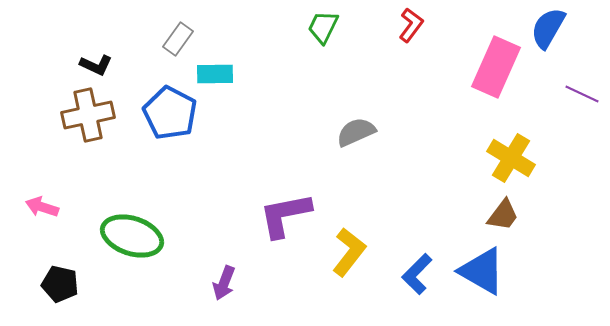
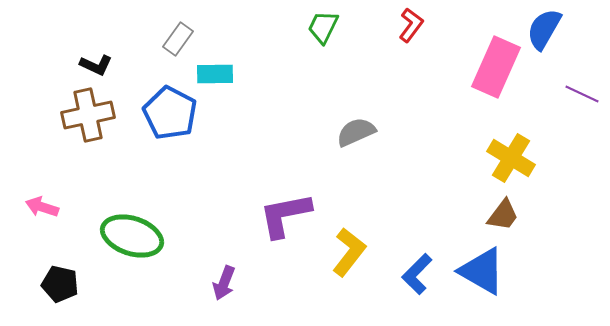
blue semicircle: moved 4 px left, 1 px down
